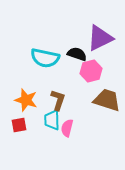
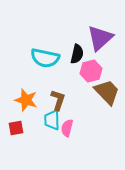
purple triangle: rotated 16 degrees counterclockwise
black semicircle: rotated 84 degrees clockwise
brown trapezoid: moved 8 px up; rotated 28 degrees clockwise
red square: moved 3 px left, 3 px down
